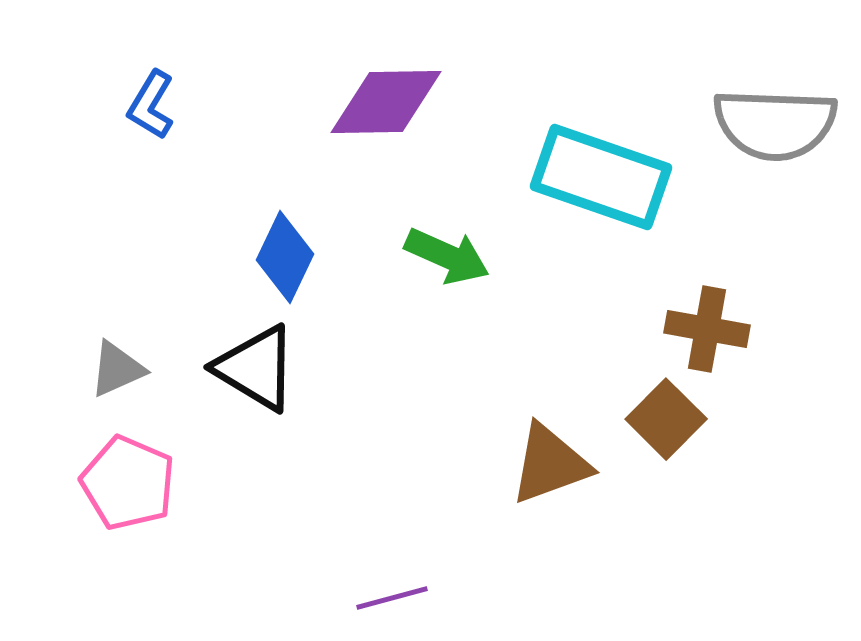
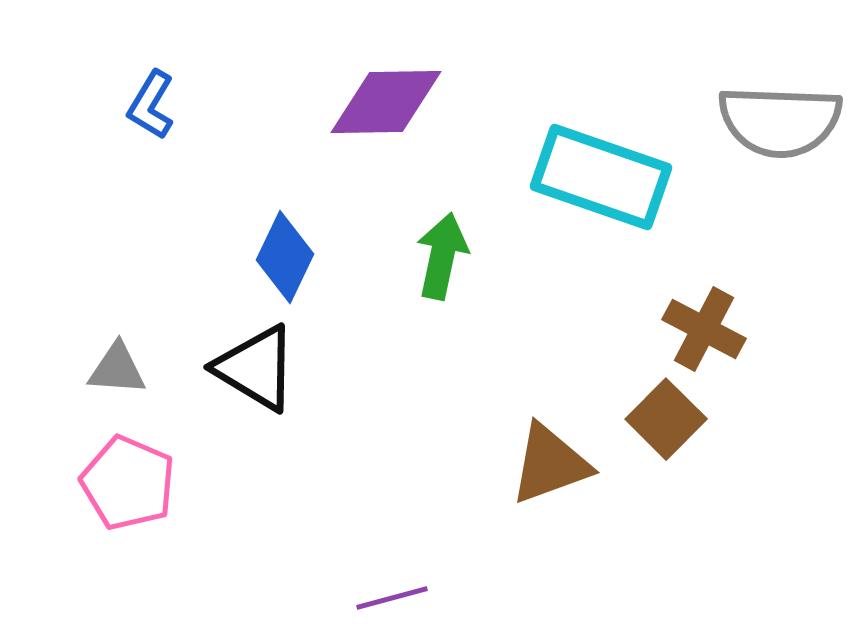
gray semicircle: moved 5 px right, 3 px up
green arrow: moved 5 px left; rotated 102 degrees counterclockwise
brown cross: moved 3 px left; rotated 18 degrees clockwise
gray triangle: rotated 28 degrees clockwise
